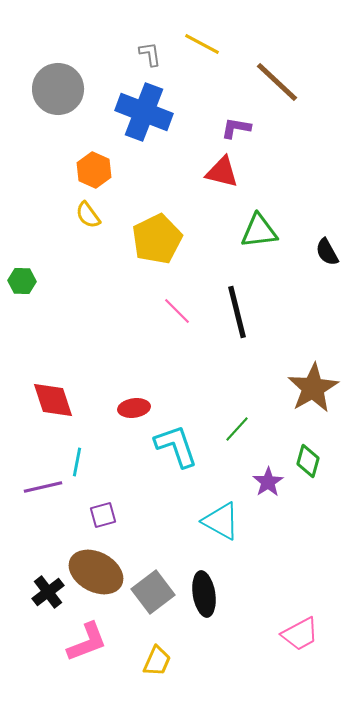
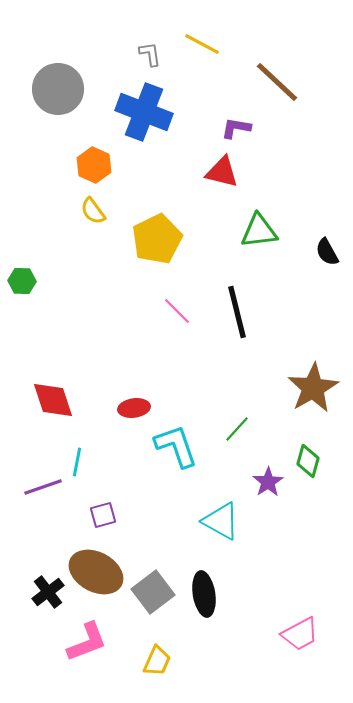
orange hexagon: moved 5 px up
yellow semicircle: moved 5 px right, 4 px up
purple line: rotated 6 degrees counterclockwise
